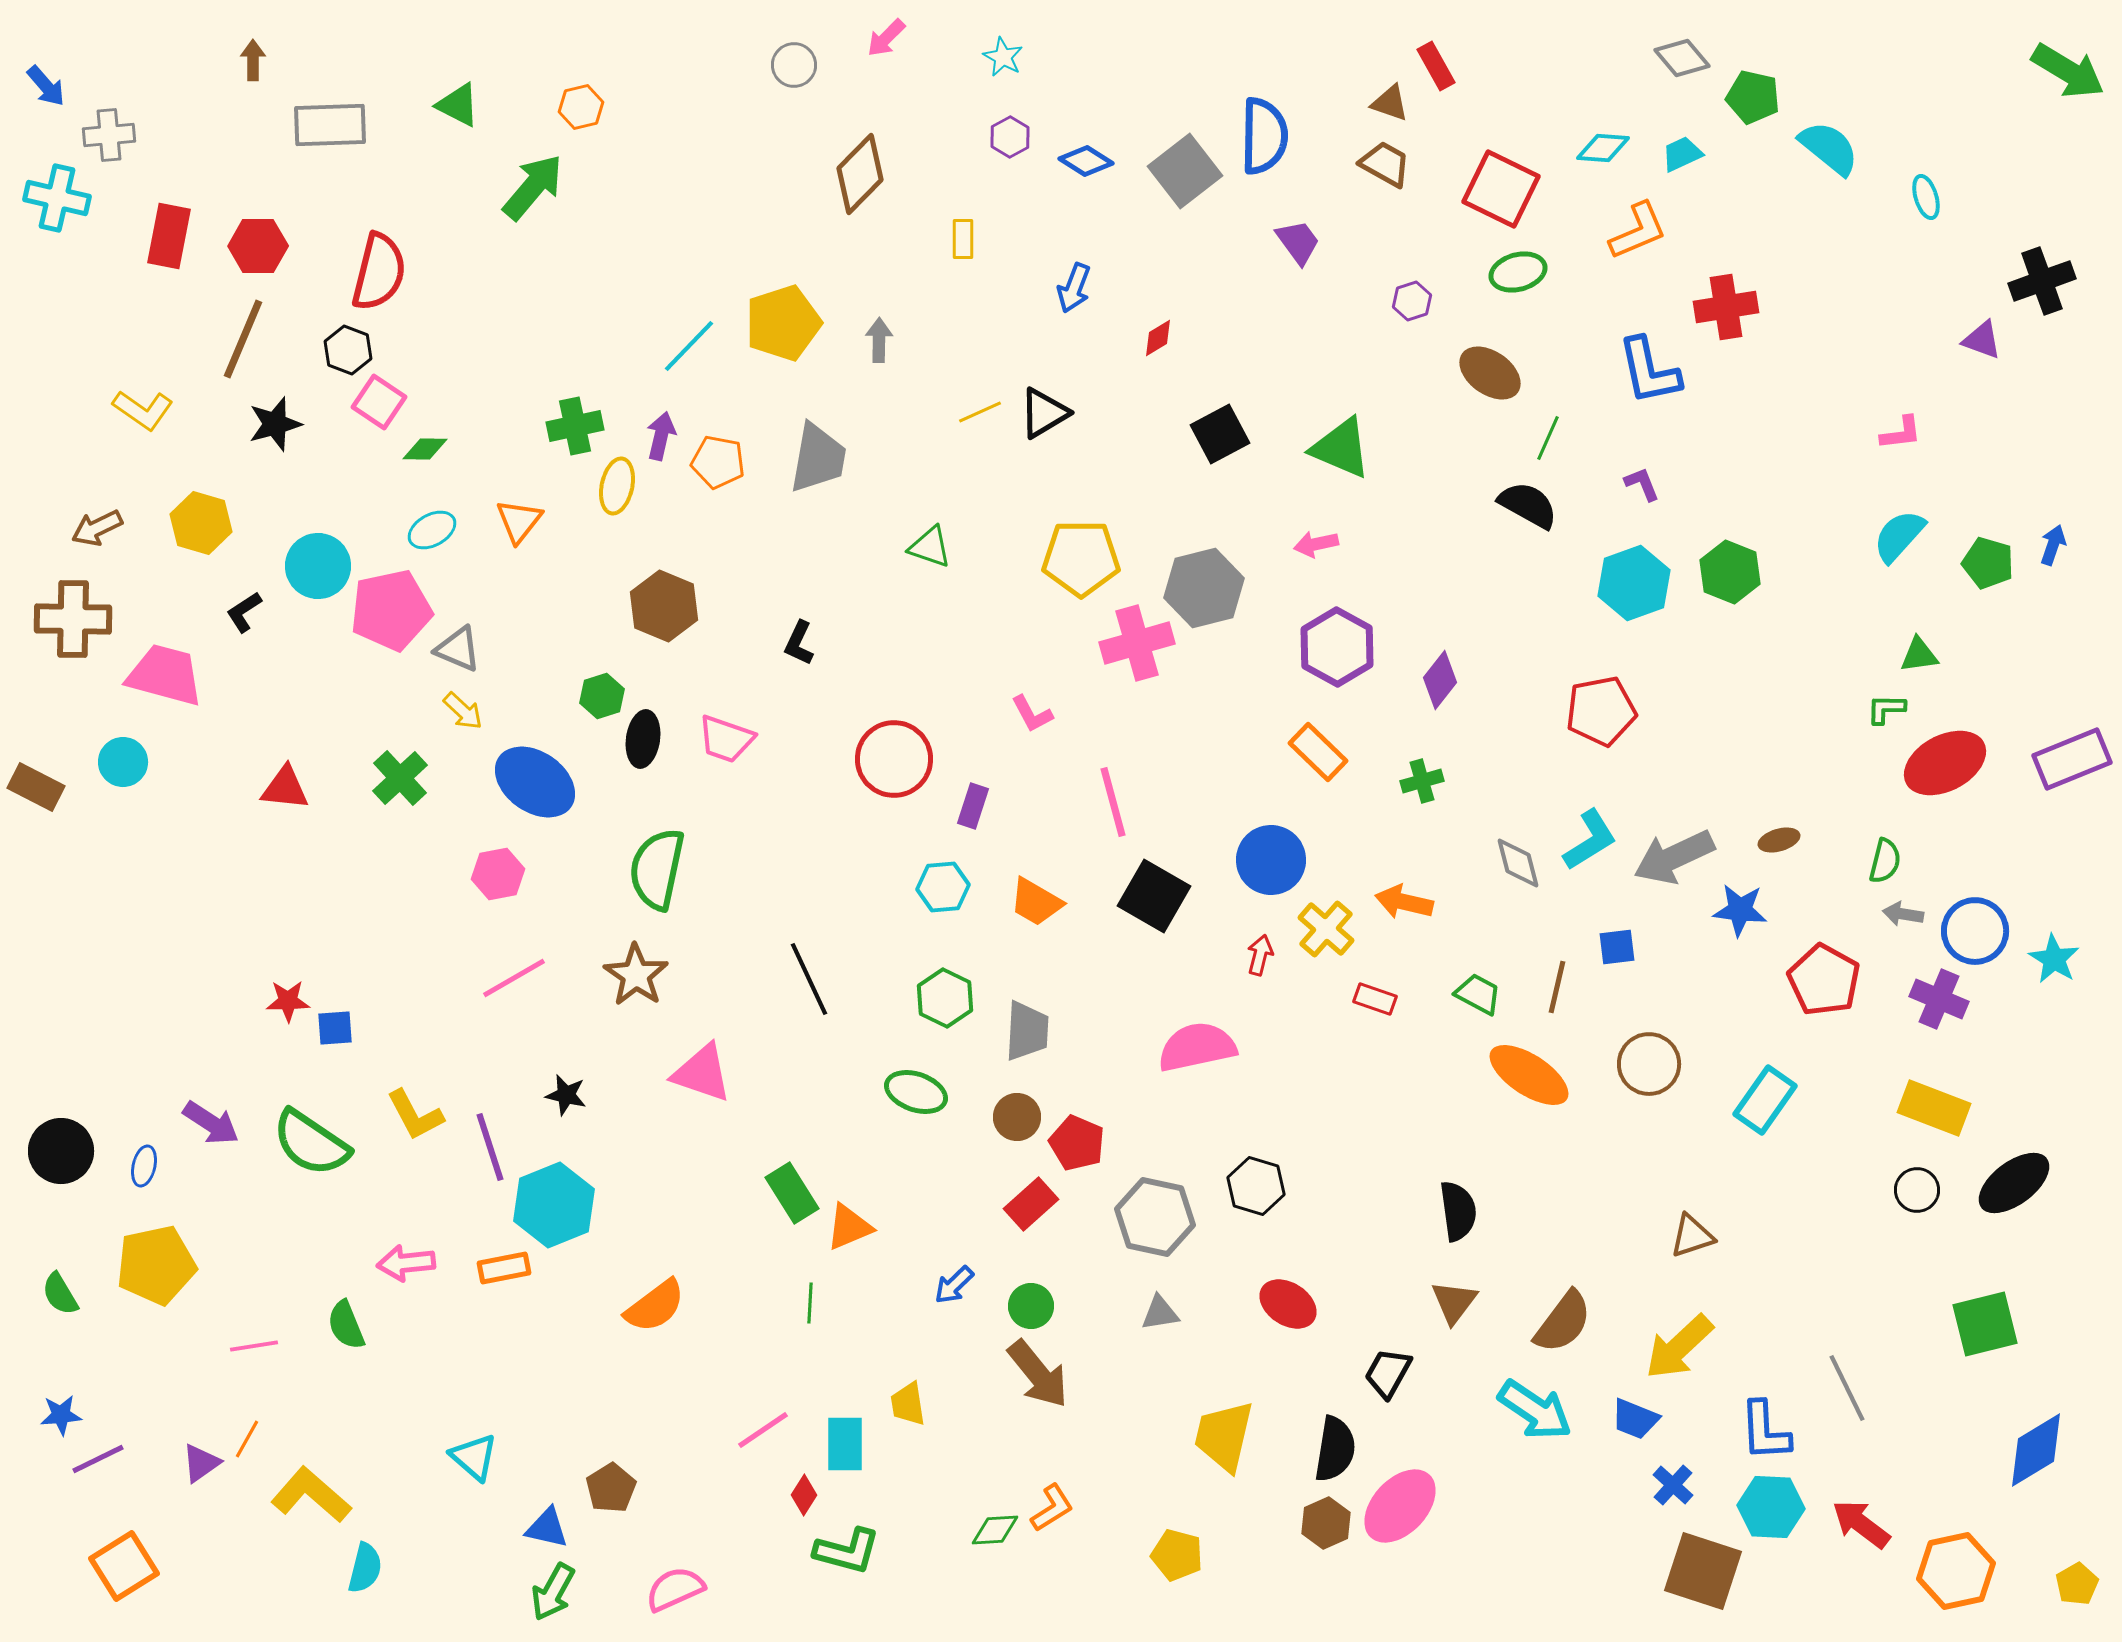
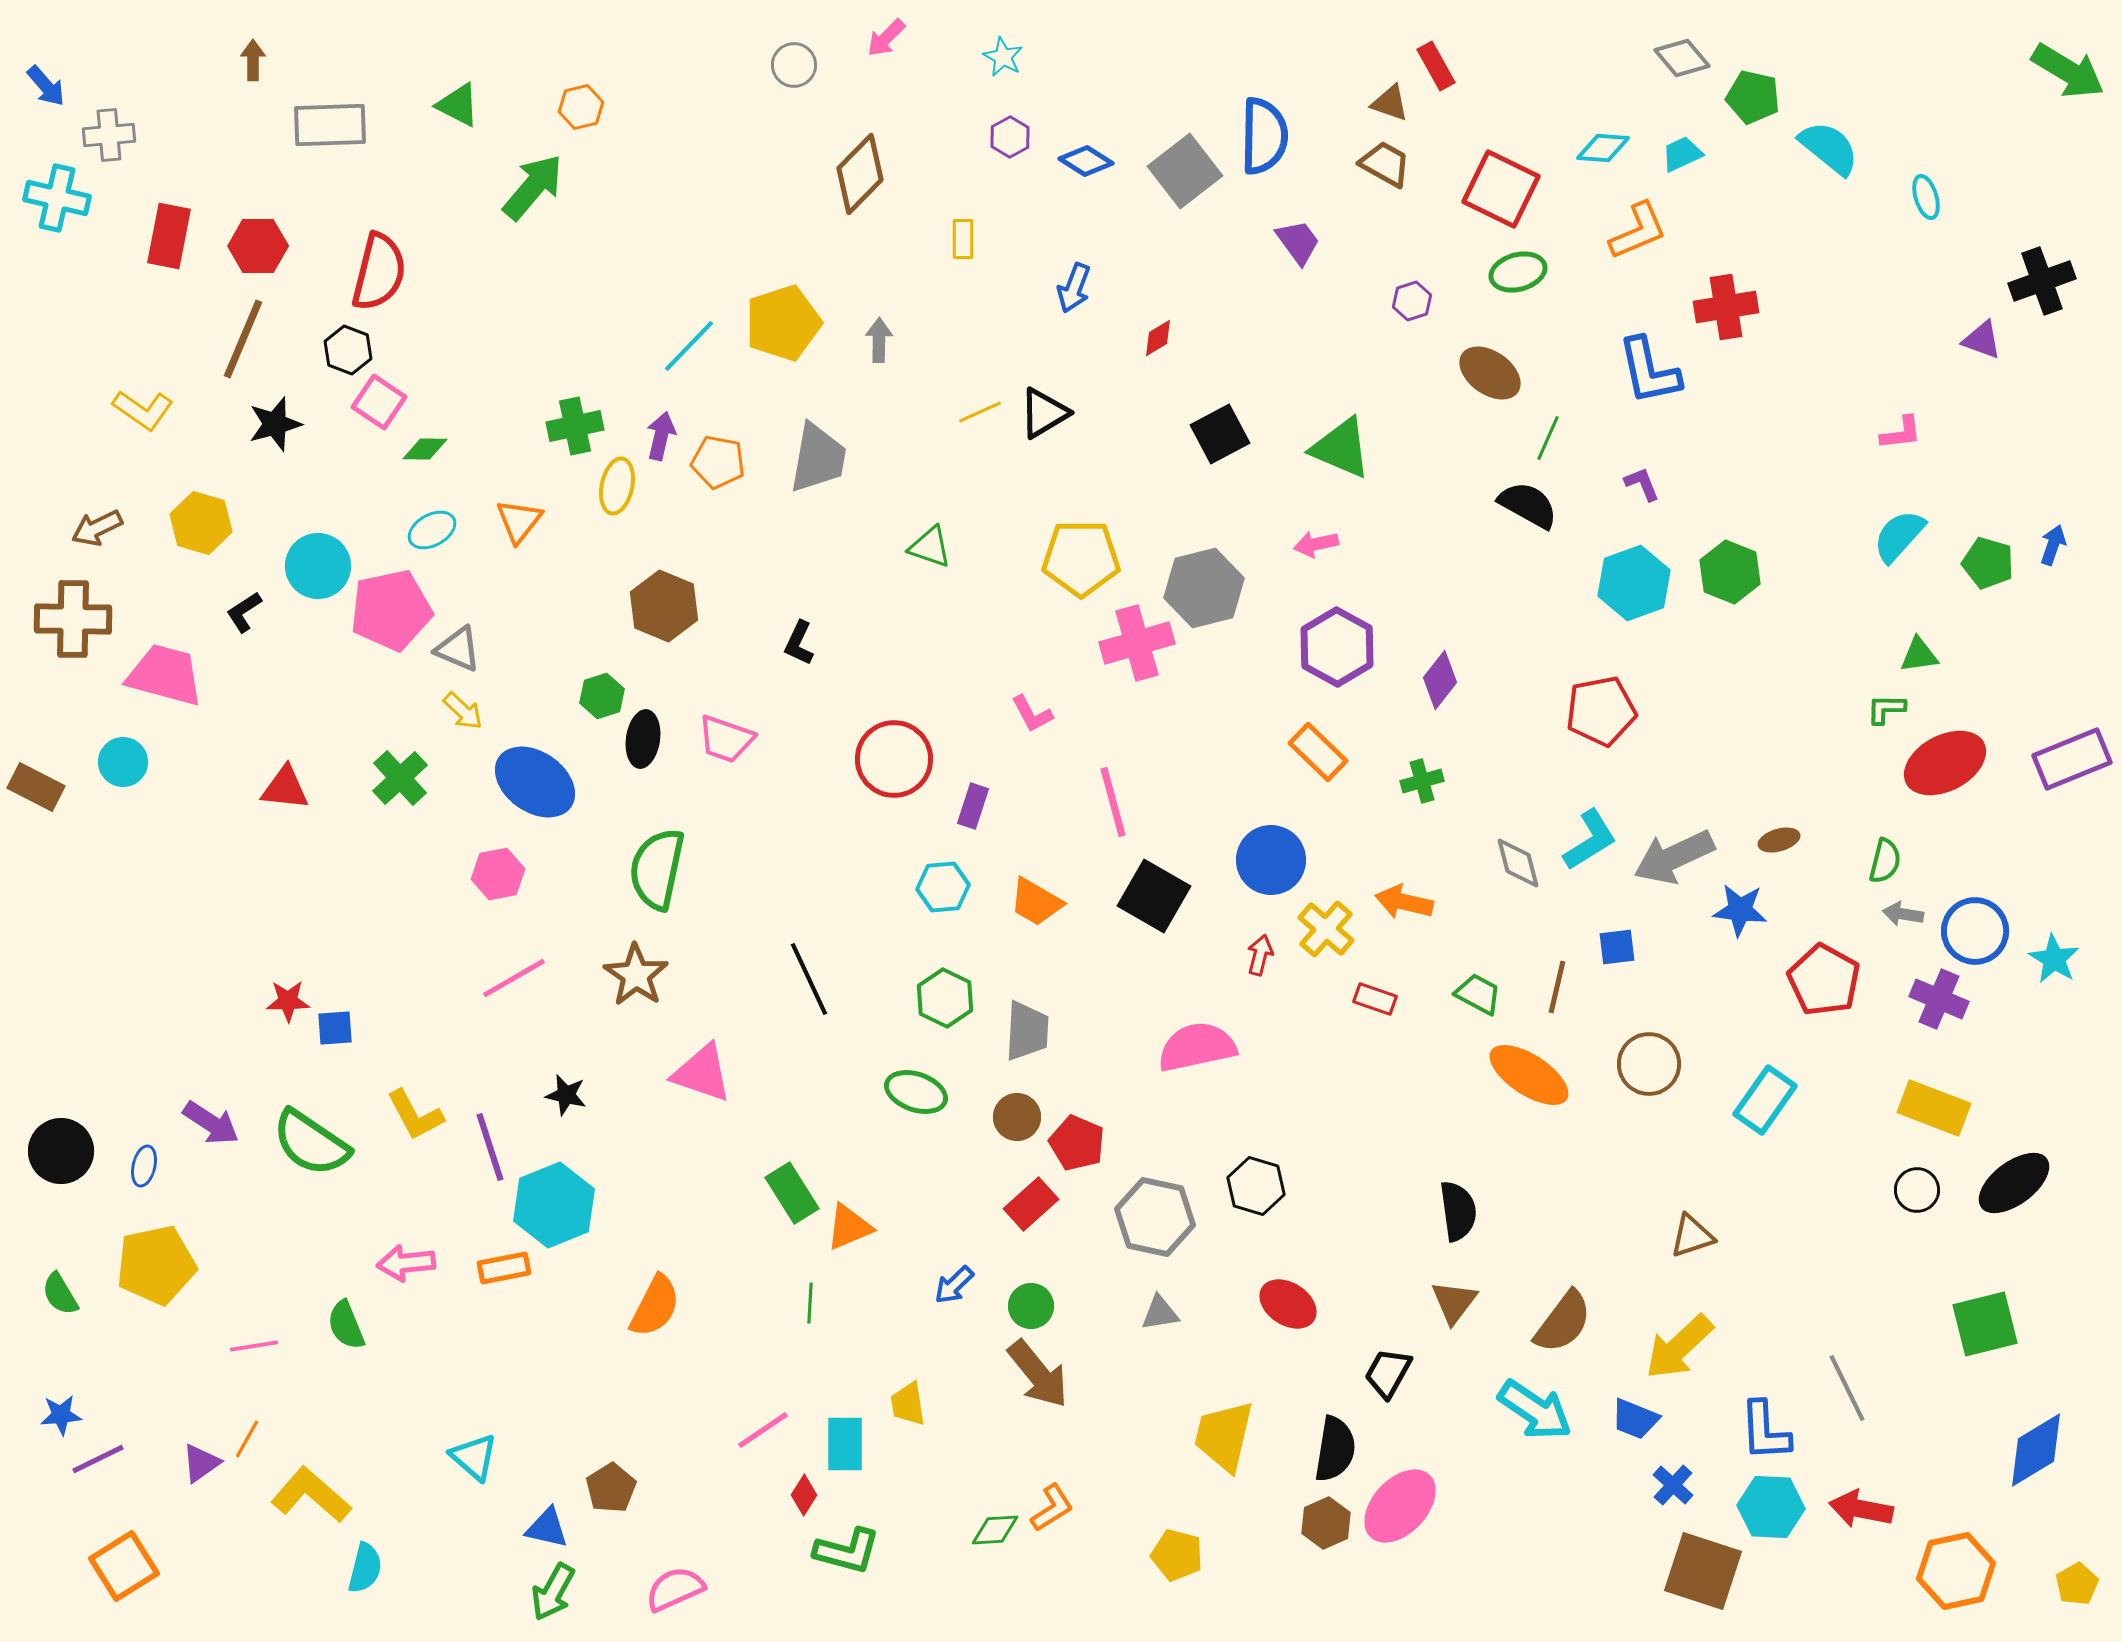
orange semicircle at (655, 1306): rotated 26 degrees counterclockwise
red arrow at (1861, 1524): moved 15 px up; rotated 26 degrees counterclockwise
